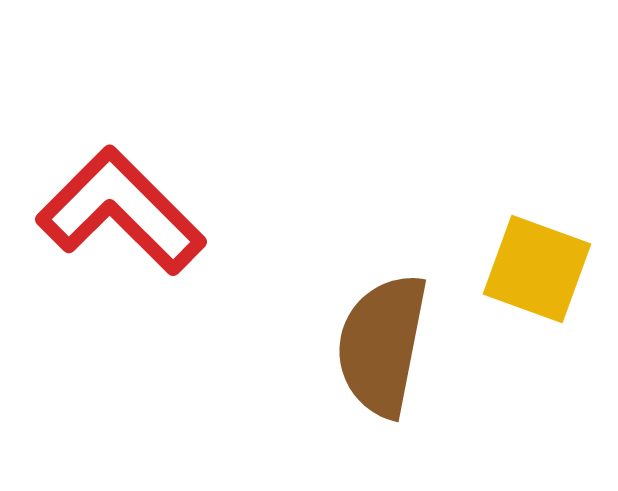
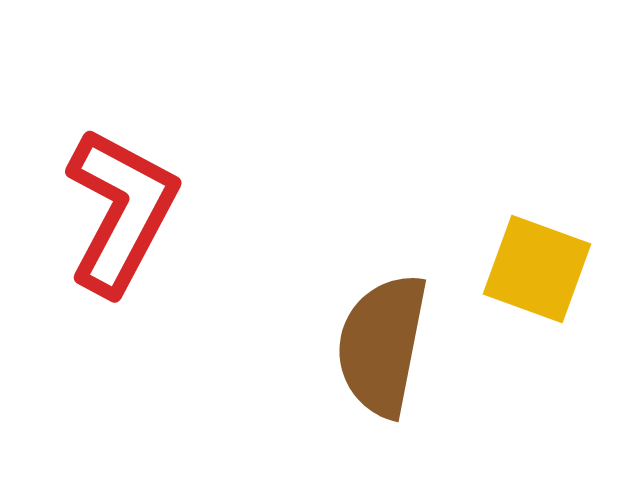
red L-shape: rotated 73 degrees clockwise
